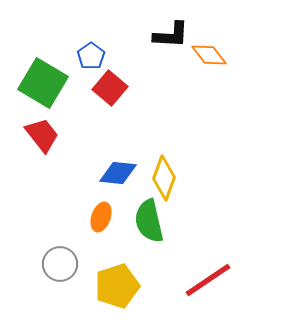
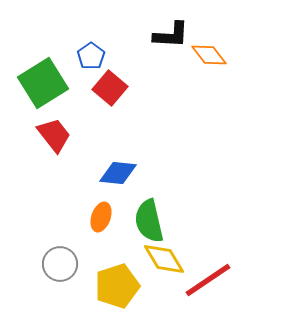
green square: rotated 27 degrees clockwise
red trapezoid: moved 12 px right
yellow diamond: moved 81 px down; rotated 51 degrees counterclockwise
